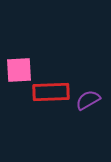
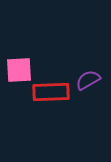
purple semicircle: moved 20 px up
